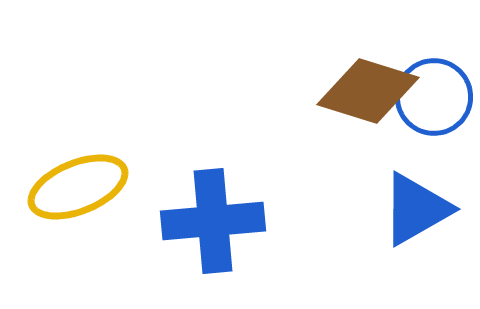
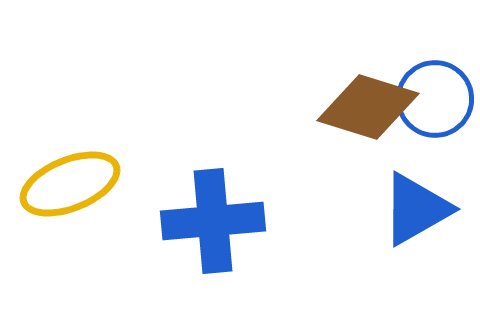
brown diamond: moved 16 px down
blue circle: moved 1 px right, 2 px down
yellow ellipse: moved 8 px left, 3 px up
